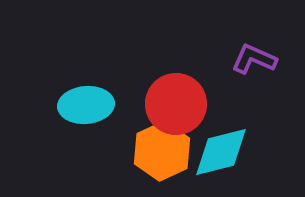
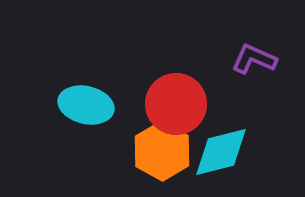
cyan ellipse: rotated 18 degrees clockwise
orange hexagon: rotated 6 degrees counterclockwise
